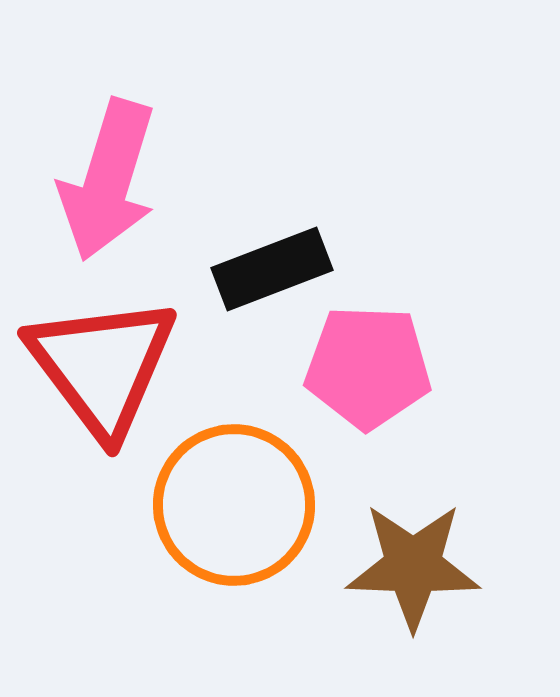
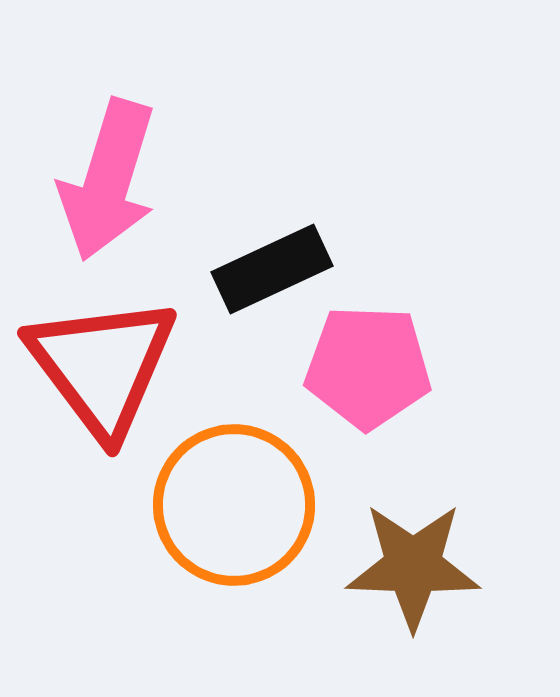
black rectangle: rotated 4 degrees counterclockwise
